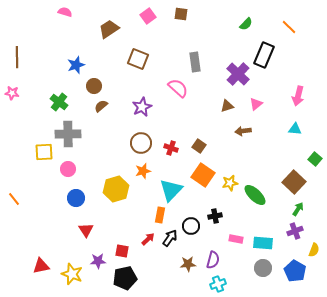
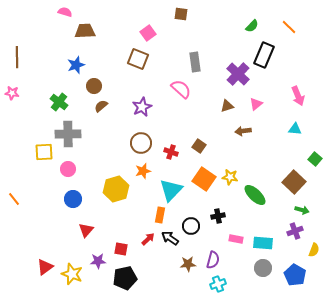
pink square at (148, 16): moved 17 px down
green semicircle at (246, 24): moved 6 px right, 2 px down
brown trapezoid at (109, 29): moved 24 px left, 2 px down; rotated 30 degrees clockwise
pink semicircle at (178, 88): moved 3 px right, 1 px down
pink arrow at (298, 96): rotated 36 degrees counterclockwise
red cross at (171, 148): moved 4 px down
orange square at (203, 175): moved 1 px right, 4 px down
yellow star at (230, 183): moved 6 px up; rotated 21 degrees clockwise
blue circle at (76, 198): moved 3 px left, 1 px down
green arrow at (298, 209): moved 4 px right, 1 px down; rotated 72 degrees clockwise
black cross at (215, 216): moved 3 px right
red triangle at (86, 230): rotated 14 degrees clockwise
black arrow at (170, 238): rotated 90 degrees counterclockwise
red square at (122, 251): moved 1 px left, 2 px up
red triangle at (41, 266): moved 4 px right, 1 px down; rotated 24 degrees counterclockwise
blue pentagon at (295, 271): moved 4 px down
